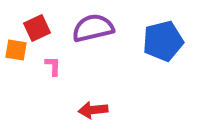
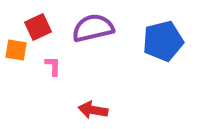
red square: moved 1 px right, 1 px up
red arrow: rotated 16 degrees clockwise
